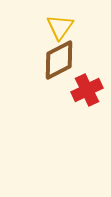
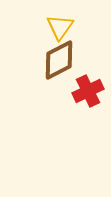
red cross: moved 1 px right, 1 px down
